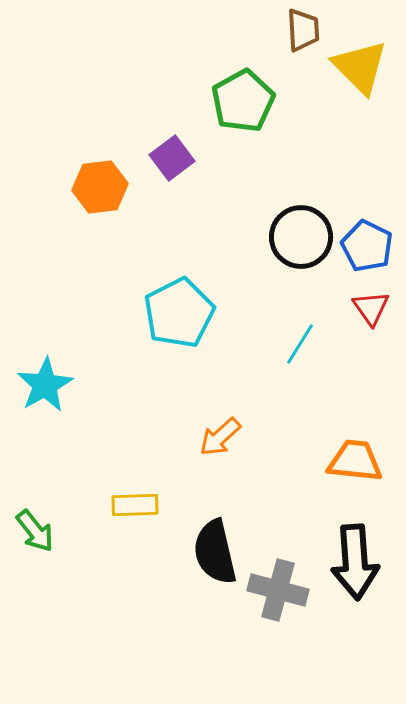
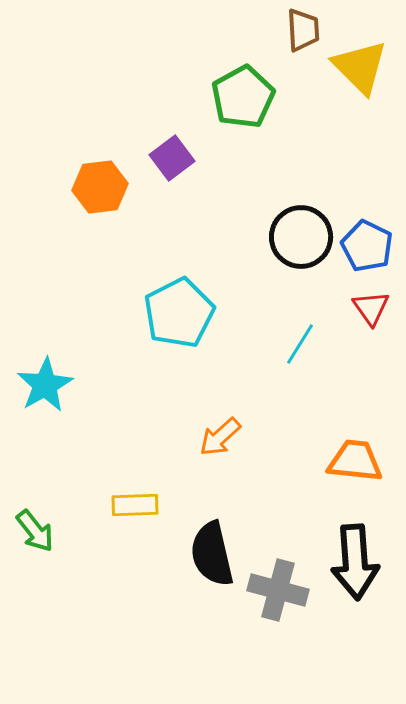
green pentagon: moved 4 px up
black semicircle: moved 3 px left, 2 px down
